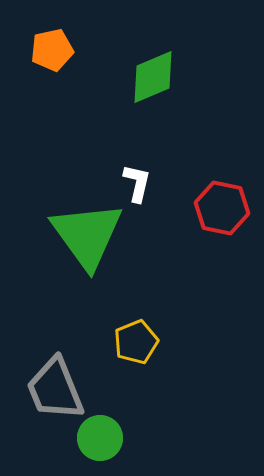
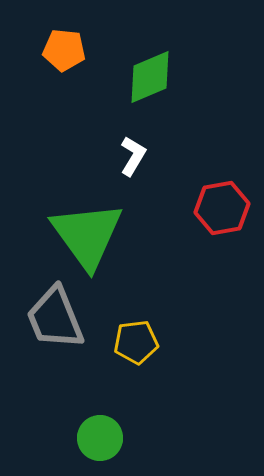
orange pentagon: moved 12 px right; rotated 18 degrees clockwise
green diamond: moved 3 px left
white L-shape: moved 4 px left, 27 px up; rotated 18 degrees clockwise
red hexagon: rotated 22 degrees counterclockwise
yellow pentagon: rotated 15 degrees clockwise
gray trapezoid: moved 71 px up
